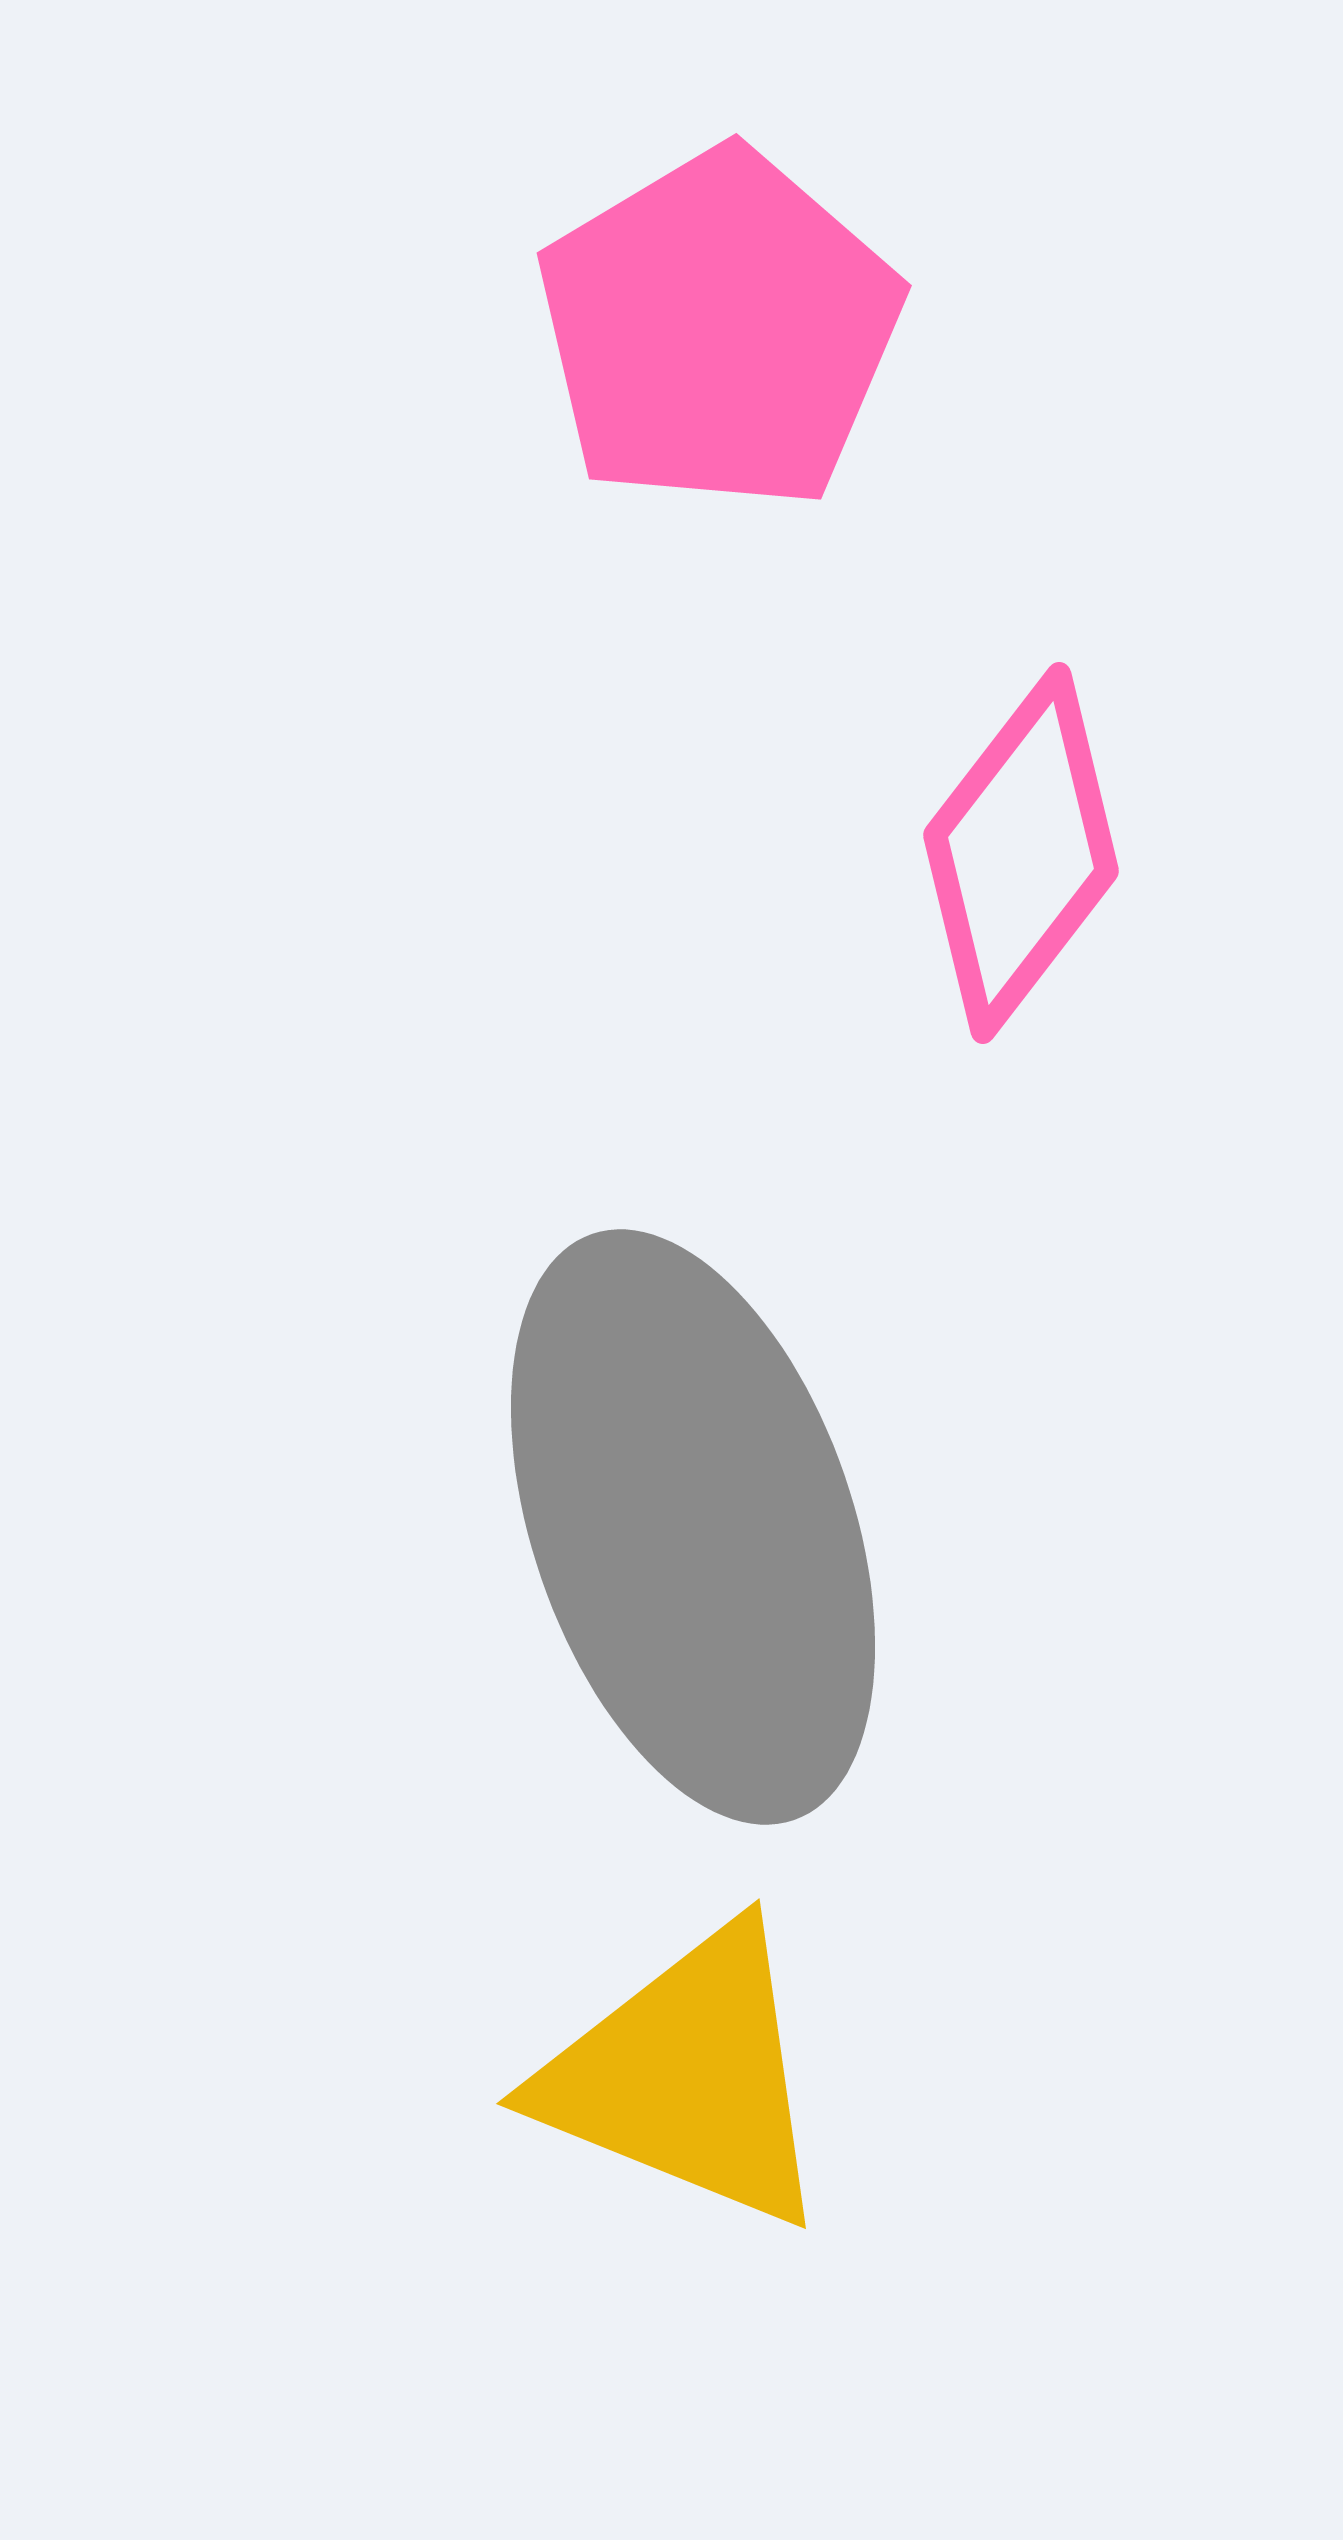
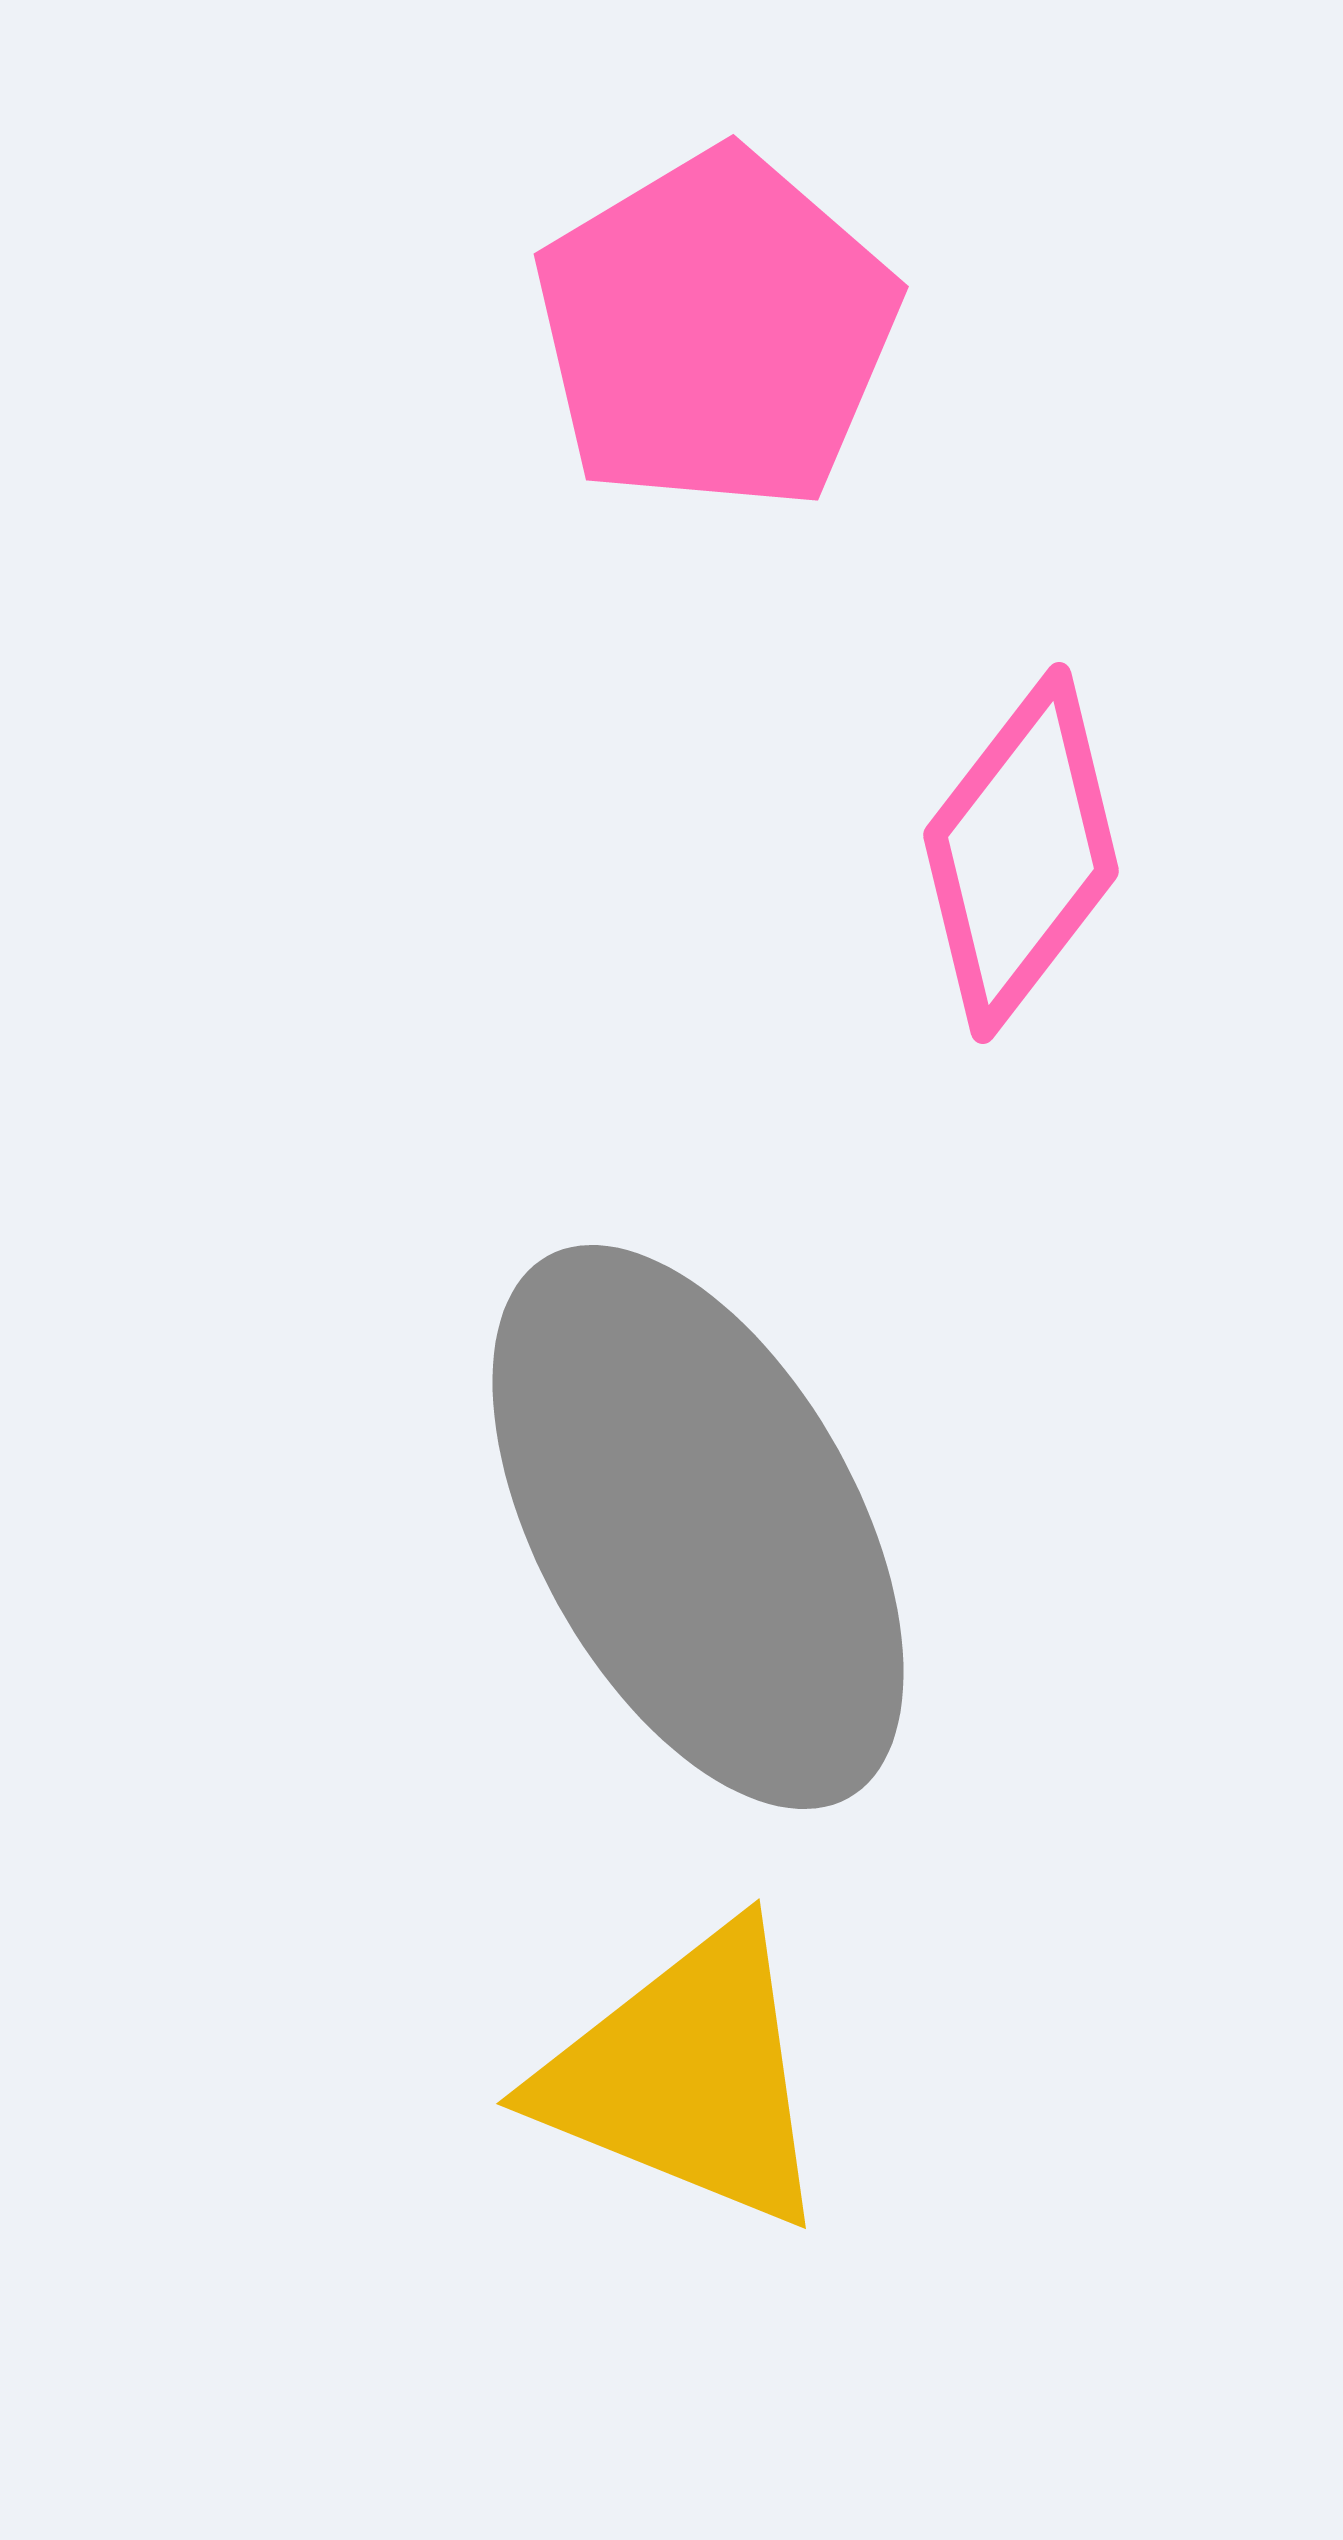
pink pentagon: moved 3 px left, 1 px down
gray ellipse: moved 5 px right; rotated 10 degrees counterclockwise
